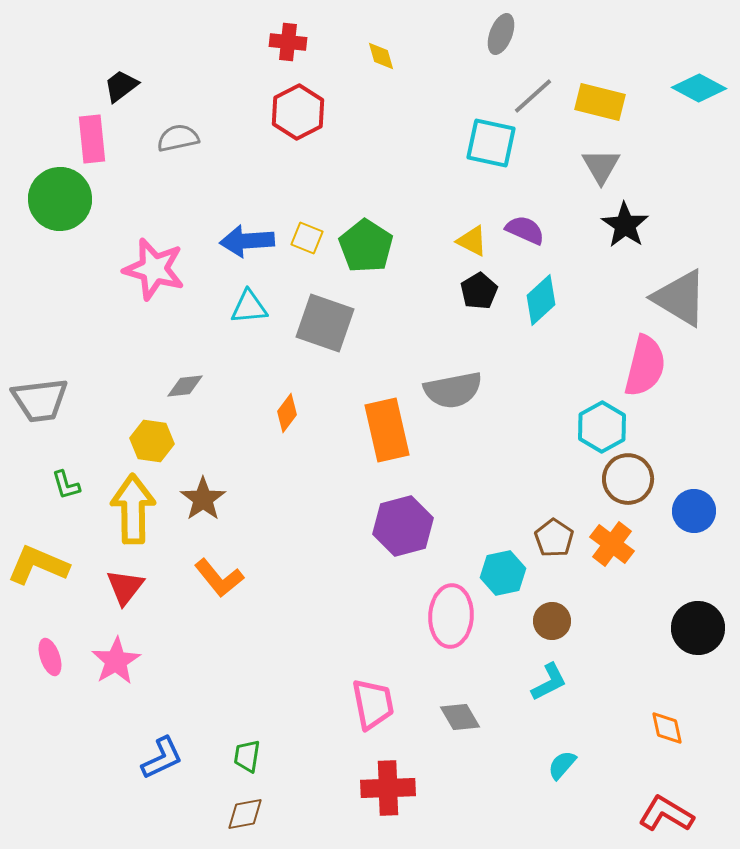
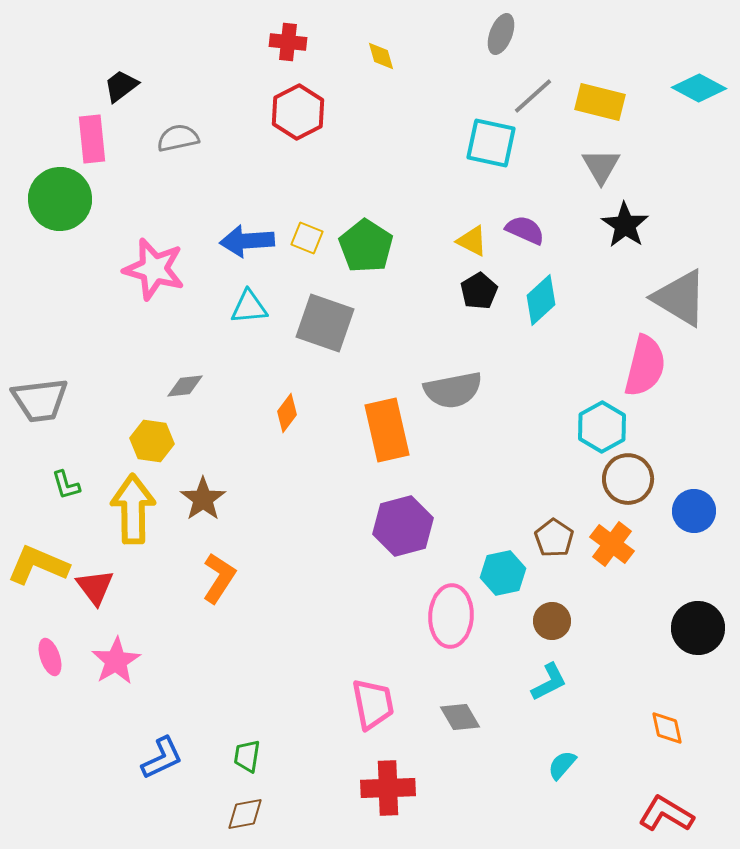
orange L-shape at (219, 578): rotated 108 degrees counterclockwise
red triangle at (125, 587): moved 30 px left; rotated 15 degrees counterclockwise
